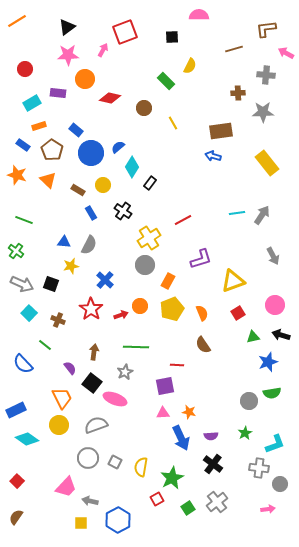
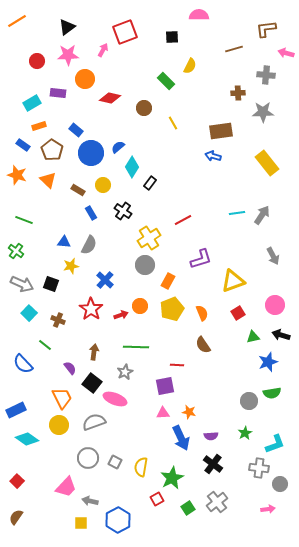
pink arrow at (286, 53): rotated 14 degrees counterclockwise
red circle at (25, 69): moved 12 px right, 8 px up
gray semicircle at (96, 425): moved 2 px left, 3 px up
